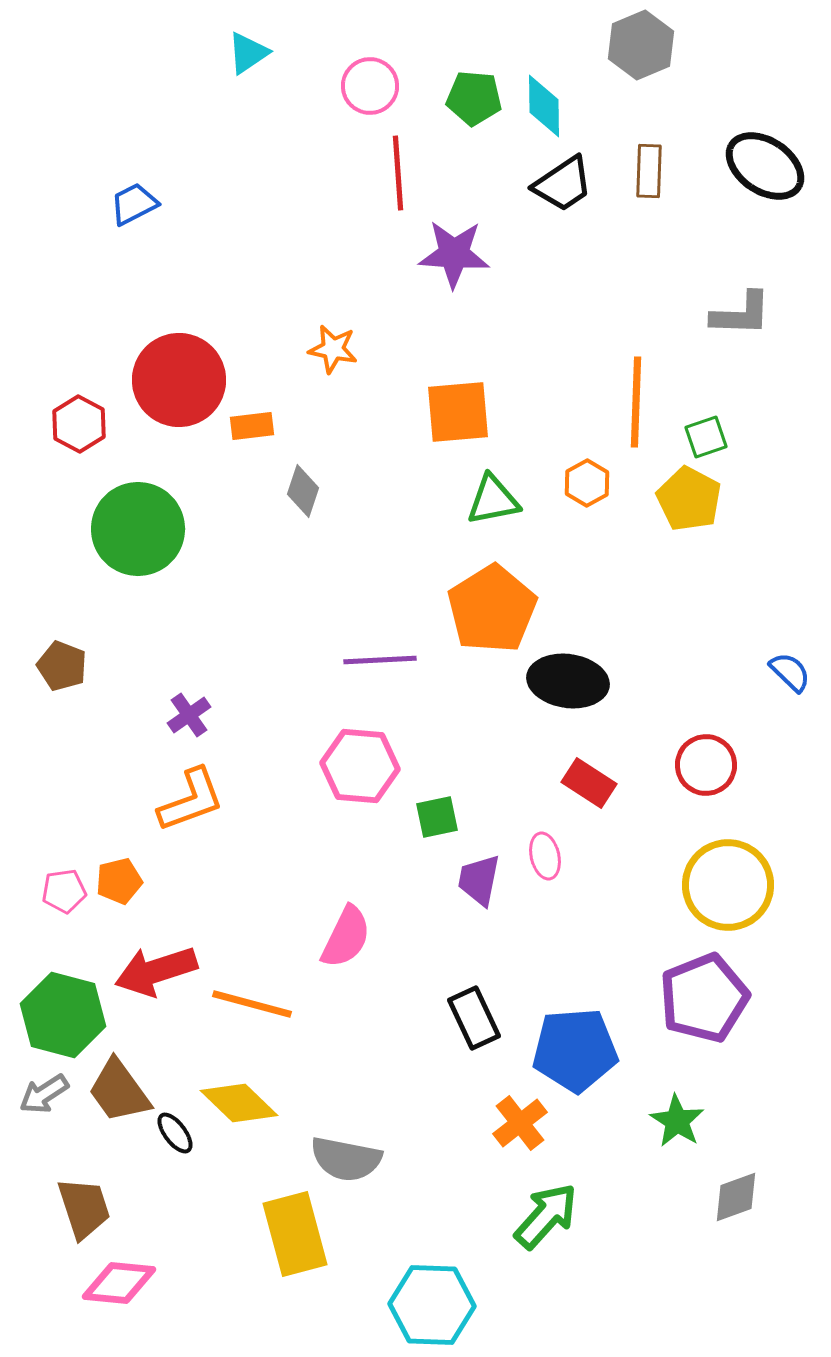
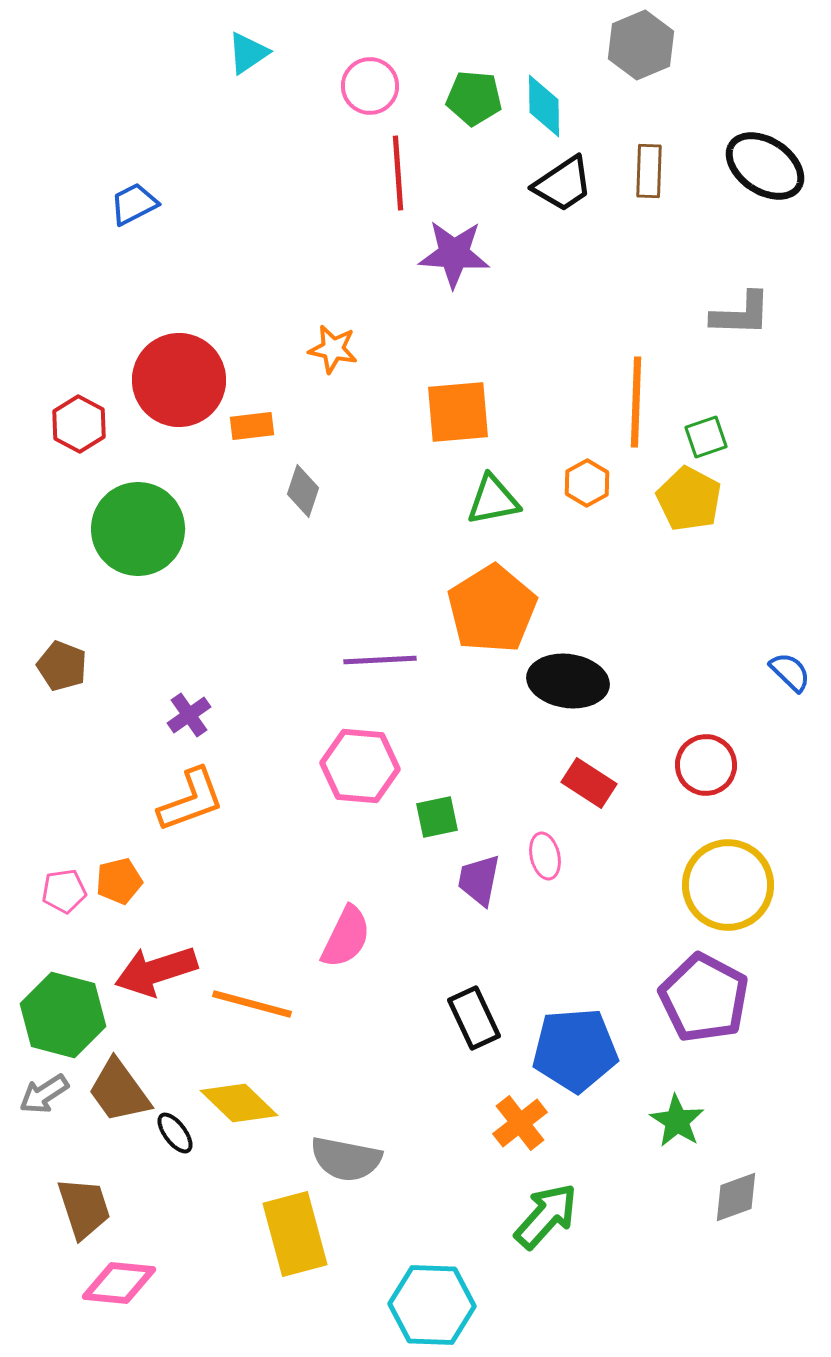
purple pentagon at (704, 998): rotated 22 degrees counterclockwise
